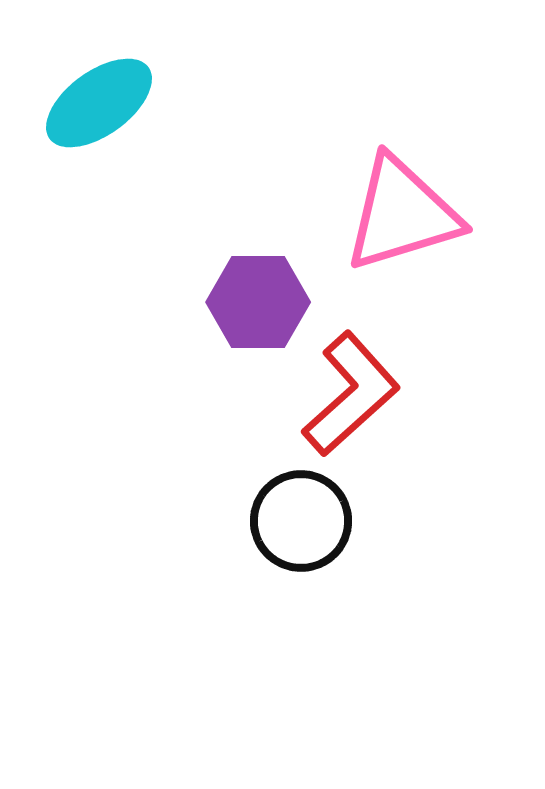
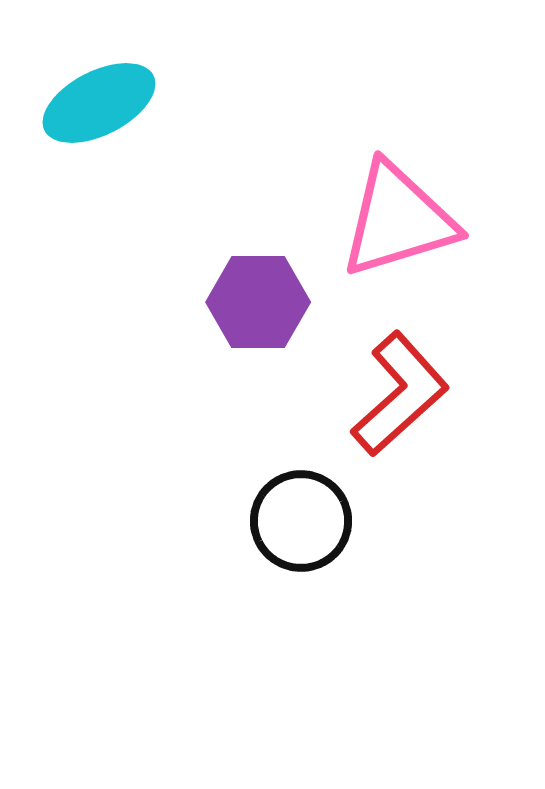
cyan ellipse: rotated 9 degrees clockwise
pink triangle: moved 4 px left, 6 px down
red L-shape: moved 49 px right
